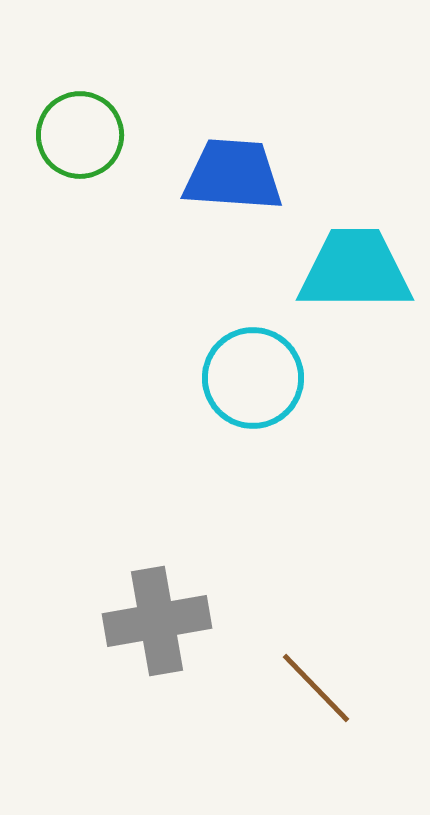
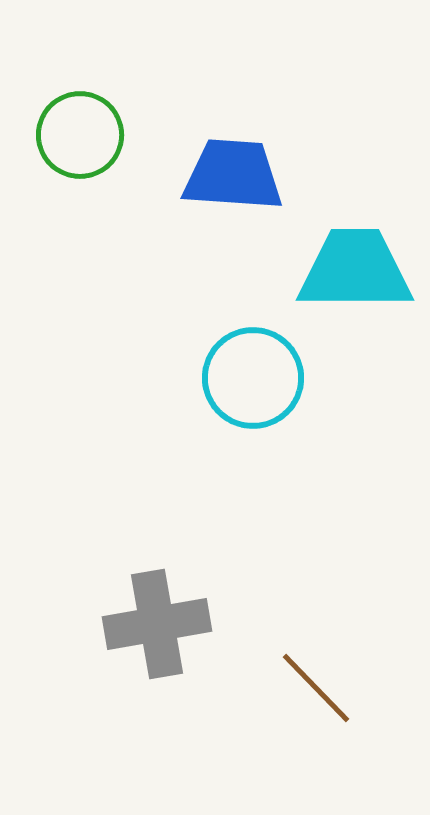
gray cross: moved 3 px down
